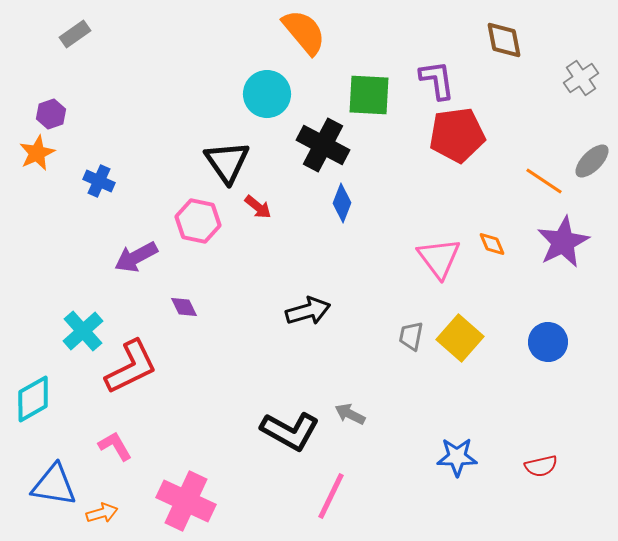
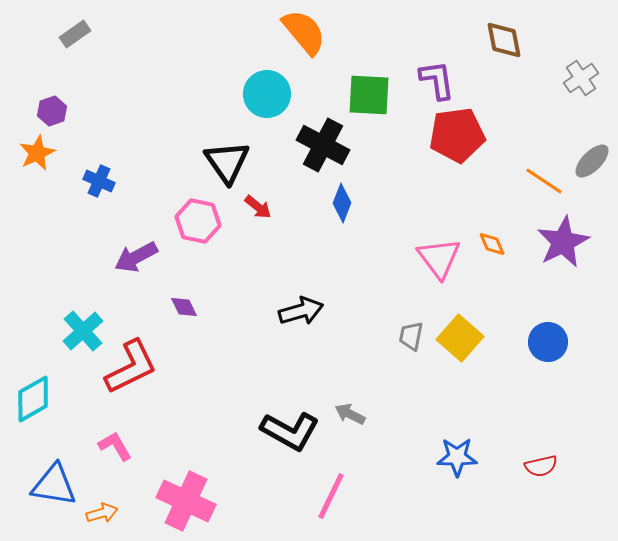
purple hexagon: moved 1 px right, 3 px up
black arrow: moved 7 px left
